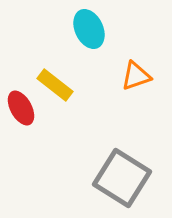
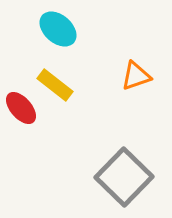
cyan ellipse: moved 31 px left; rotated 24 degrees counterclockwise
red ellipse: rotated 12 degrees counterclockwise
gray square: moved 2 px right, 1 px up; rotated 12 degrees clockwise
